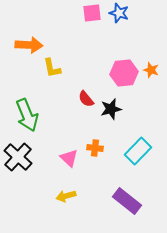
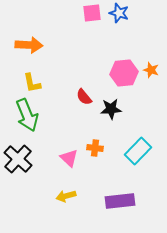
yellow L-shape: moved 20 px left, 15 px down
red semicircle: moved 2 px left, 2 px up
black star: rotated 10 degrees clockwise
black cross: moved 2 px down
purple rectangle: moved 7 px left; rotated 44 degrees counterclockwise
